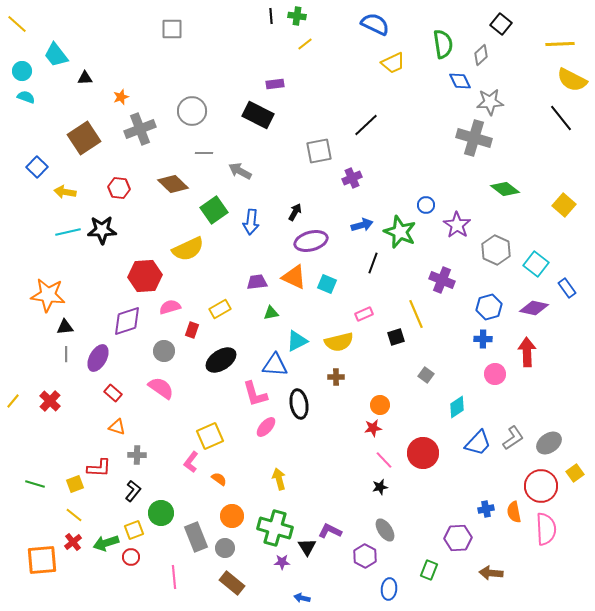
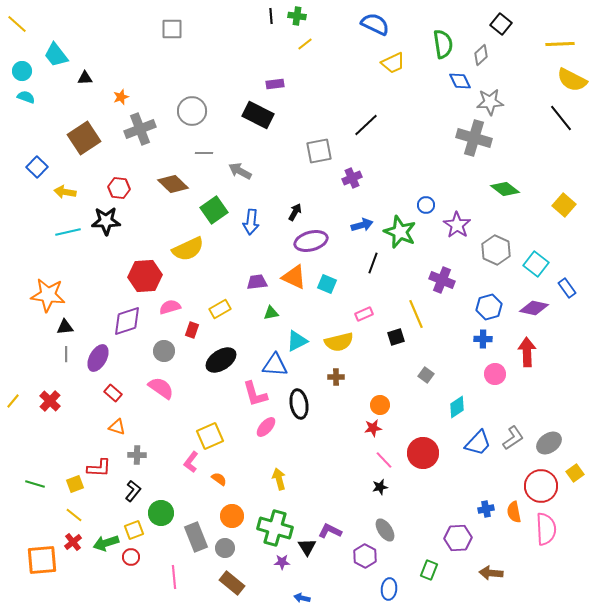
black star at (102, 230): moved 4 px right, 9 px up
